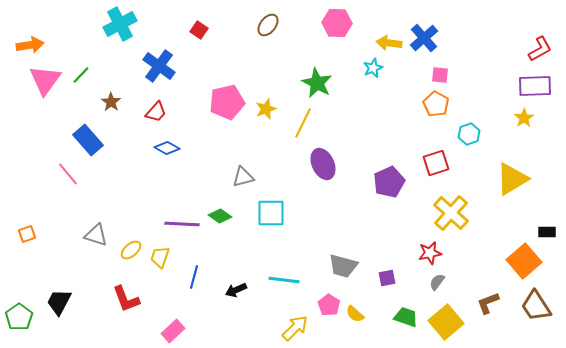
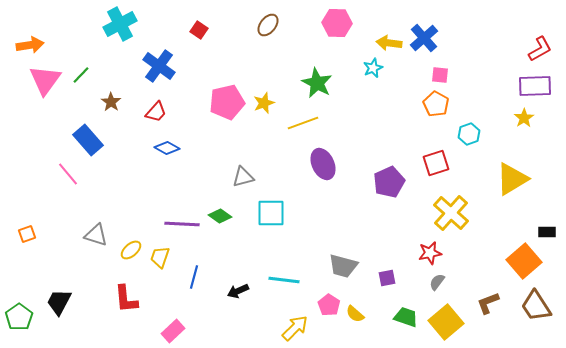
yellow star at (266, 109): moved 2 px left, 6 px up
yellow line at (303, 123): rotated 44 degrees clockwise
black arrow at (236, 290): moved 2 px right, 1 px down
red L-shape at (126, 299): rotated 16 degrees clockwise
